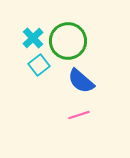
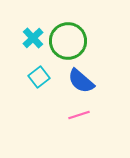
cyan square: moved 12 px down
